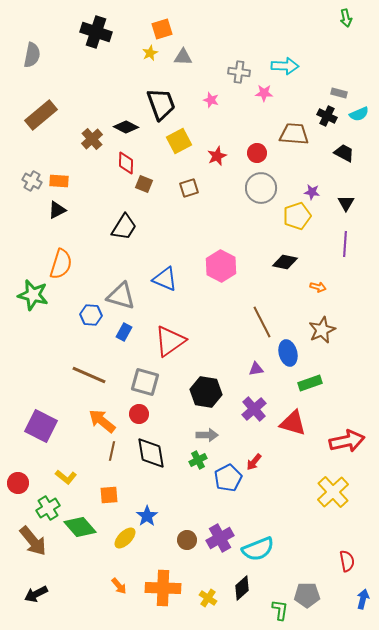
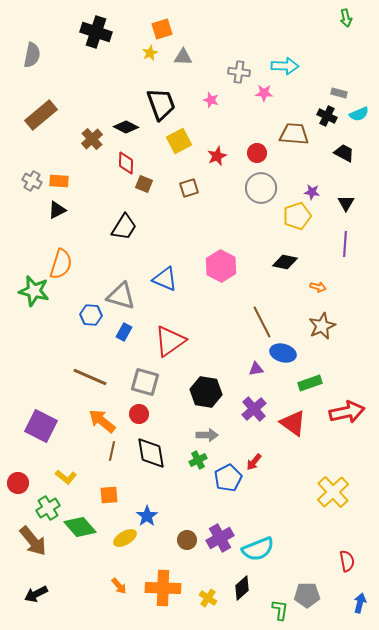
green star at (33, 295): moved 1 px right, 4 px up
brown star at (322, 330): moved 4 px up
blue ellipse at (288, 353): moved 5 px left; rotated 60 degrees counterclockwise
brown line at (89, 375): moved 1 px right, 2 px down
red triangle at (293, 423): rotated 20 degrees clockwise
red arrow at (347, 441): moved 29 px up
yellow ellipse at (125, 538): rotated 15 degrees clockwise
blue arrow at (363, 599): moved 3 px left, 4 px down
